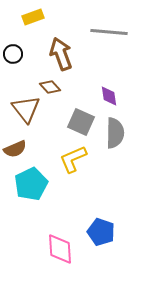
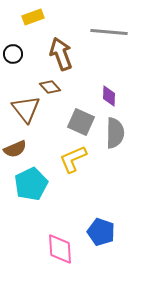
purple diamond: rotated 10 degrees clockwise
